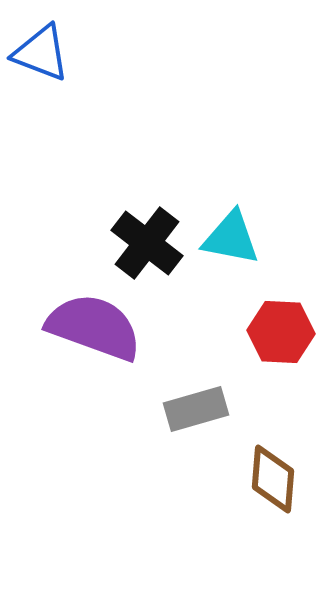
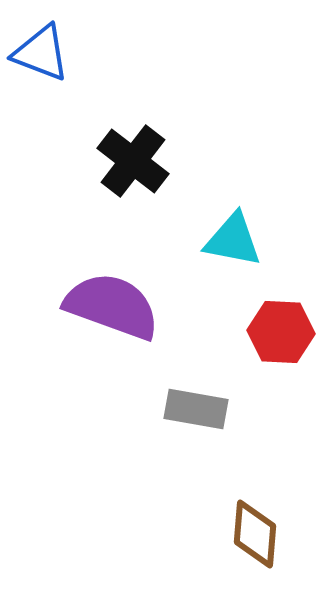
cyan triangle: moved 2 px right, 2 px down
black cross: moved 14 px left, 82 px up
purple semicircle: moved 18 px right, 21 px up
gray rectangle: rotated 26 degrees clockwise
brown diamond: moved 18 px left, 55 px down
